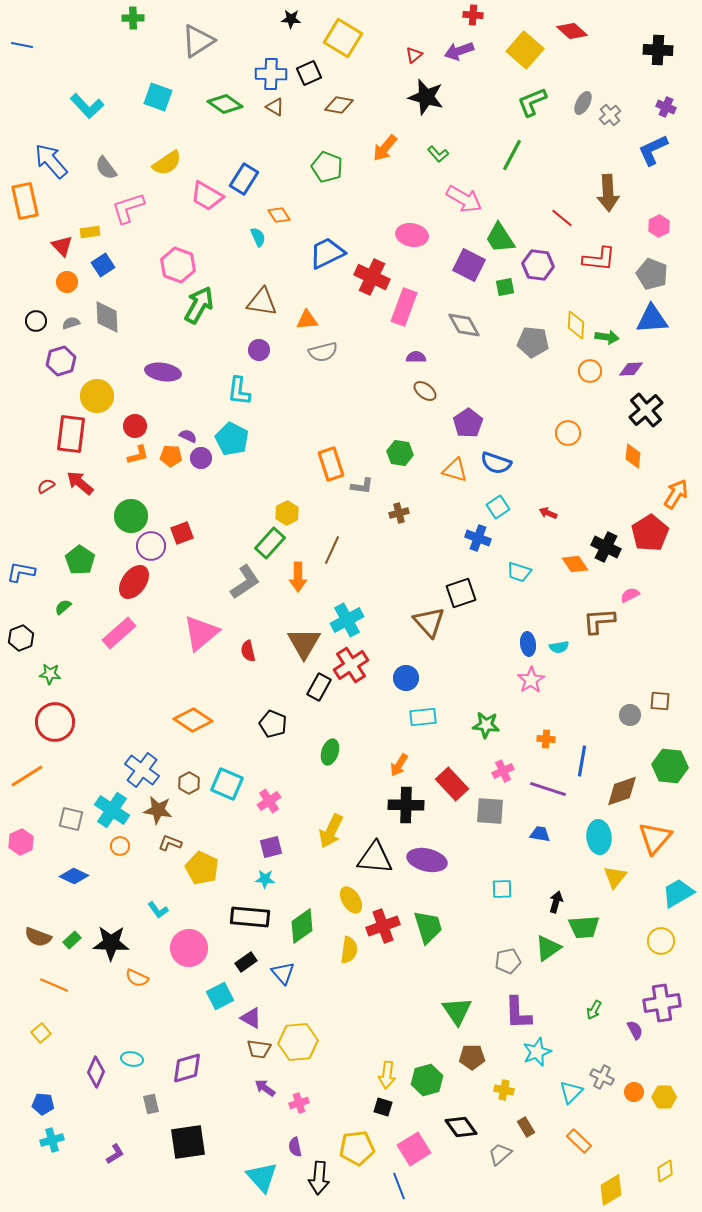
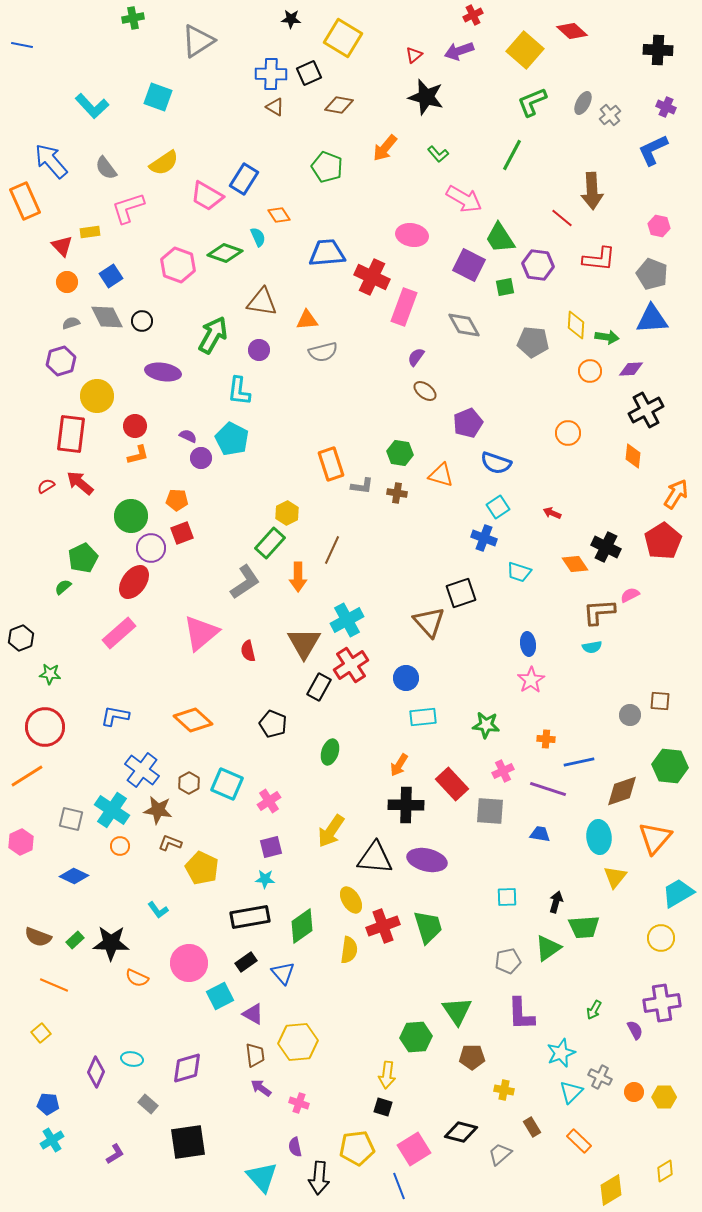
red cross at (473, 15): rotated 30 degrees counterclockwise
green cross at (133, 18): rotated 10 degrees counterclockwise
green diamond at (225, 104): moved 149 px down; rotated 16 degrees counterclockwise
cyan L-shape at (87, 106): moved 5 px right
yellow semicircle at (167, 163): moved 3 px left
brown arrow at (608, 193): moved 16 px left, 2 px up
orange rectangle at (25, 201): rotated 12 degrees counterclockwise
pink hexagon at (659, 226): rotated 20 degrees counterclockwise
blue trapezoid at (327, 253): rotated 21 degrees clockwise
blue square at (103, 265): moved 8 px right, 11 px down
green arrow at (199, 305): moved 14 px right, 30 px down
gray diamond at (107, 317): rotated 24 degrees counterclockwise
black circle at (36, 321): moved 106 px right
purple semicircle at (416, 357): rotated 54 degrees counterclockwise
black cross at (646, 410): rotated 12 degrees clockwise
purple pentagon at (468, 423): rotated 12 degrees clockwise
orange pentagon at (171, 456): moved 6 px right, 44 px down
orange triangle at (455, 470): moved 14 px left, 5 px down
brown cross at (399, 513): moved 2 px left, 20 px up; rotated 24 degrees clockwise
red arrow at (548, 513): moved 4 px right
red pentagon at (650, 533): moved 13 px right, 8 px down
blue cross at (478, 538): moved 6 px right
purple circle at (151, 546): moved 2 px down
green pentagon at (80, 560): moved 3 px right, 2 px up; rotated 12 degrees clockwise
blue L-shape at (21, 572): moved 94 px right, 144 px down
green semicircle at (63, 607): moved 20 px up
brown L-shape at (599, 621): moved 9 px up
cyan semicircle at (559, 647): moved 33 px right
orange diamond at (193, 720): rotated 9 degrees clockwise
red circle at (55, 722): moved 10 px left, 5 px down
blue line at (582, 761): moved 3 px left, 1 px down; rotated 68 degrees clockwise
yellow arrow at (331, 831): rotated 8 degrees clockwise
cyan square at (502, 889): moved 5 px right, 8 px down
black rectangle at (250, 917): rotated 15 degrees counterclockwise
green rectangle at (72, 940): moved 3 px right
yellow circle at (661, 941): moved 3 px up
pink circle at (189, 948): moved 15 px down
purple L-shape at (518, 1013): moved 3 px right, 1 px down
purple triangle at (251, 1018): moved 2 px right, 4 px up
brown trapezoid at (259, 1049): moved 4 px left, 6 px down; rotated 105 degrees counterclockwise
cyan star at (537, 1052): moved 24 px right, 1 px down
gray cross at (602, 1077): moved 2 px left
green hexagon at (427, 1080): moved 11 px left, 43 px up; rotated 12 degrees clockwise
purple arrow at (265, 1088): moved 4 px left
pink cross at (299, 1103): rotated 36 degrees clockwise
blue pentagon at (43, 1104): moved 5 px right
gray rectangle at (151, 1104): moved 3 px left; rotated 36 degrees counterclockwise
black diamond at (461, 1127): moved 5 px down; rotated 40 degrees counterclockwise
brown rectangle at (526, 1127): moved 6 px right
cyan cross at (52, 1140): rotated 15 degrees counterclockwise
